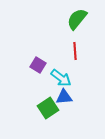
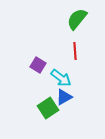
blue triangle: rotated 24 degrees counterclockwise
